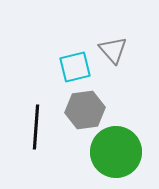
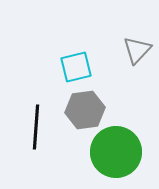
gray triangle: moved 24 px right; rotated 24 degrees clockwise
cyan square: moved 1 px right
